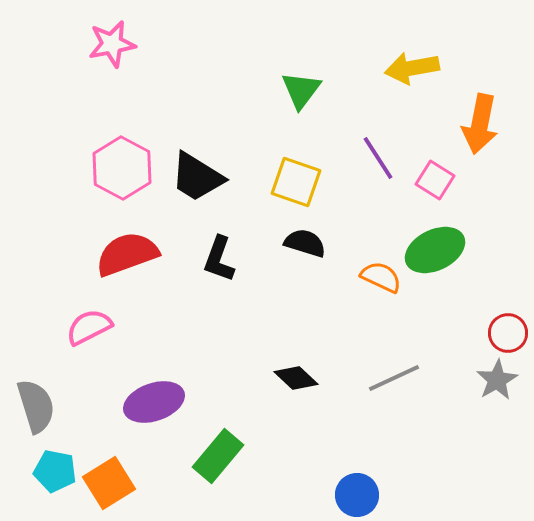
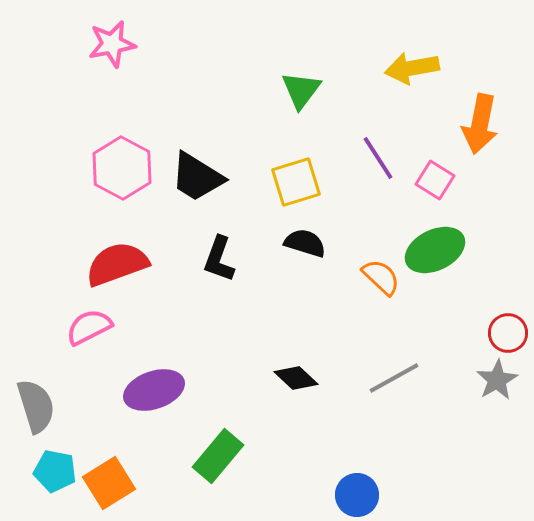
yellow square: rotated 36 degrees counterclockwise
red semicircle: moved 10 px left, 10 px down
orange semicircle: rotated 18 degrees clockwise
gray line: rotated 4 degrees counterclockwise
purple ellipse: moved 12 px up
